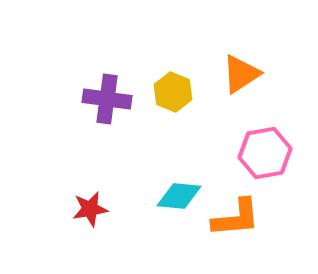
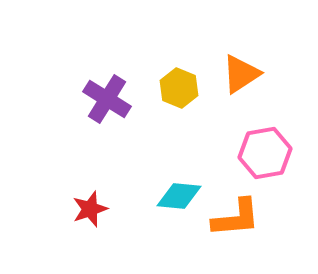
yellow hexagon: moved 6 px right, 4 px up
purple cross: rotated 24 degrees clockwise
red star: rotated 9 degrees counterclockwise
